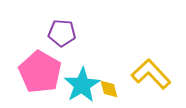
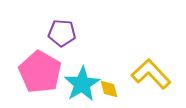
cyan star: moved 1 px up
